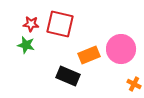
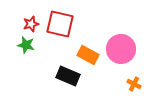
red star: rotated 21 degrees counterclockwise
orange rectangle: moved 1 px left; rotated 50 degrees clockwise
